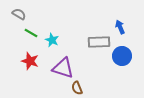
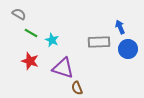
blue circle: moved 6 px right, 7 px up
